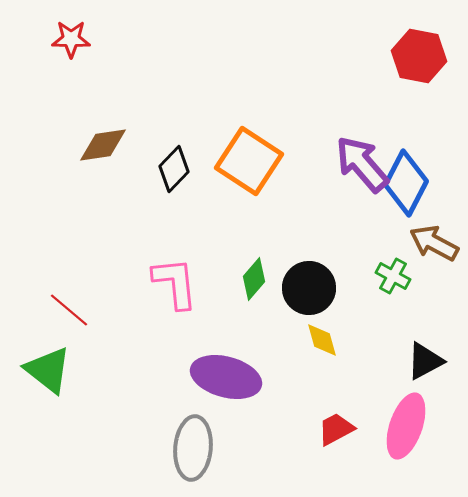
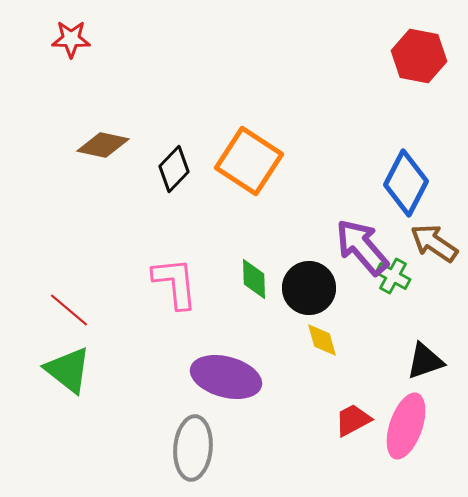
brown diamond: rotated 21 degrees clockwise
purple arrow: moved 83 px down
brown arrow: rotated 6 degrees clockwise
green diamond: rotated 42 degrees counterclockwise
black triangle: rotated 9 degrees clockwise
green triangle: moved 20 px right
red trapezoid: moved 17 px right, 9 px up
